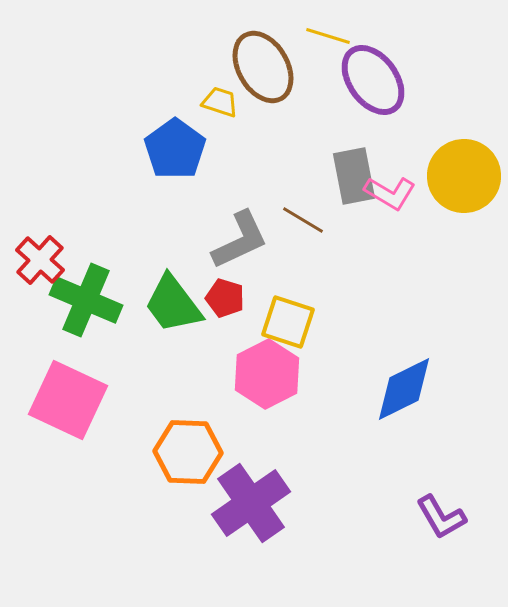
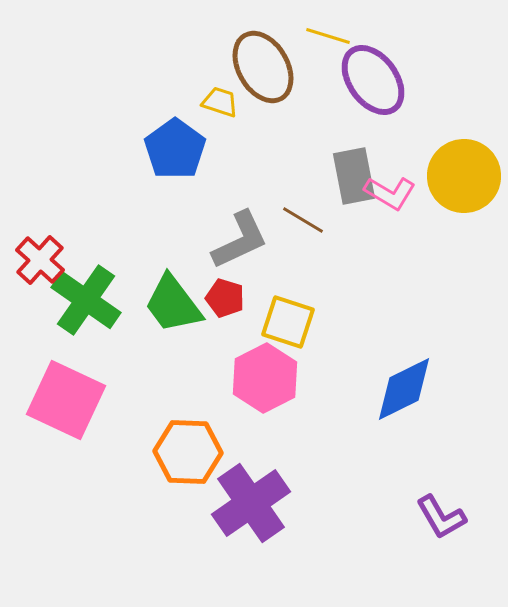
green cross: rotated 12 degrees clockwise
pink hexagon: moved 2 px left, 4 px down
pink square: moved 2 px left
